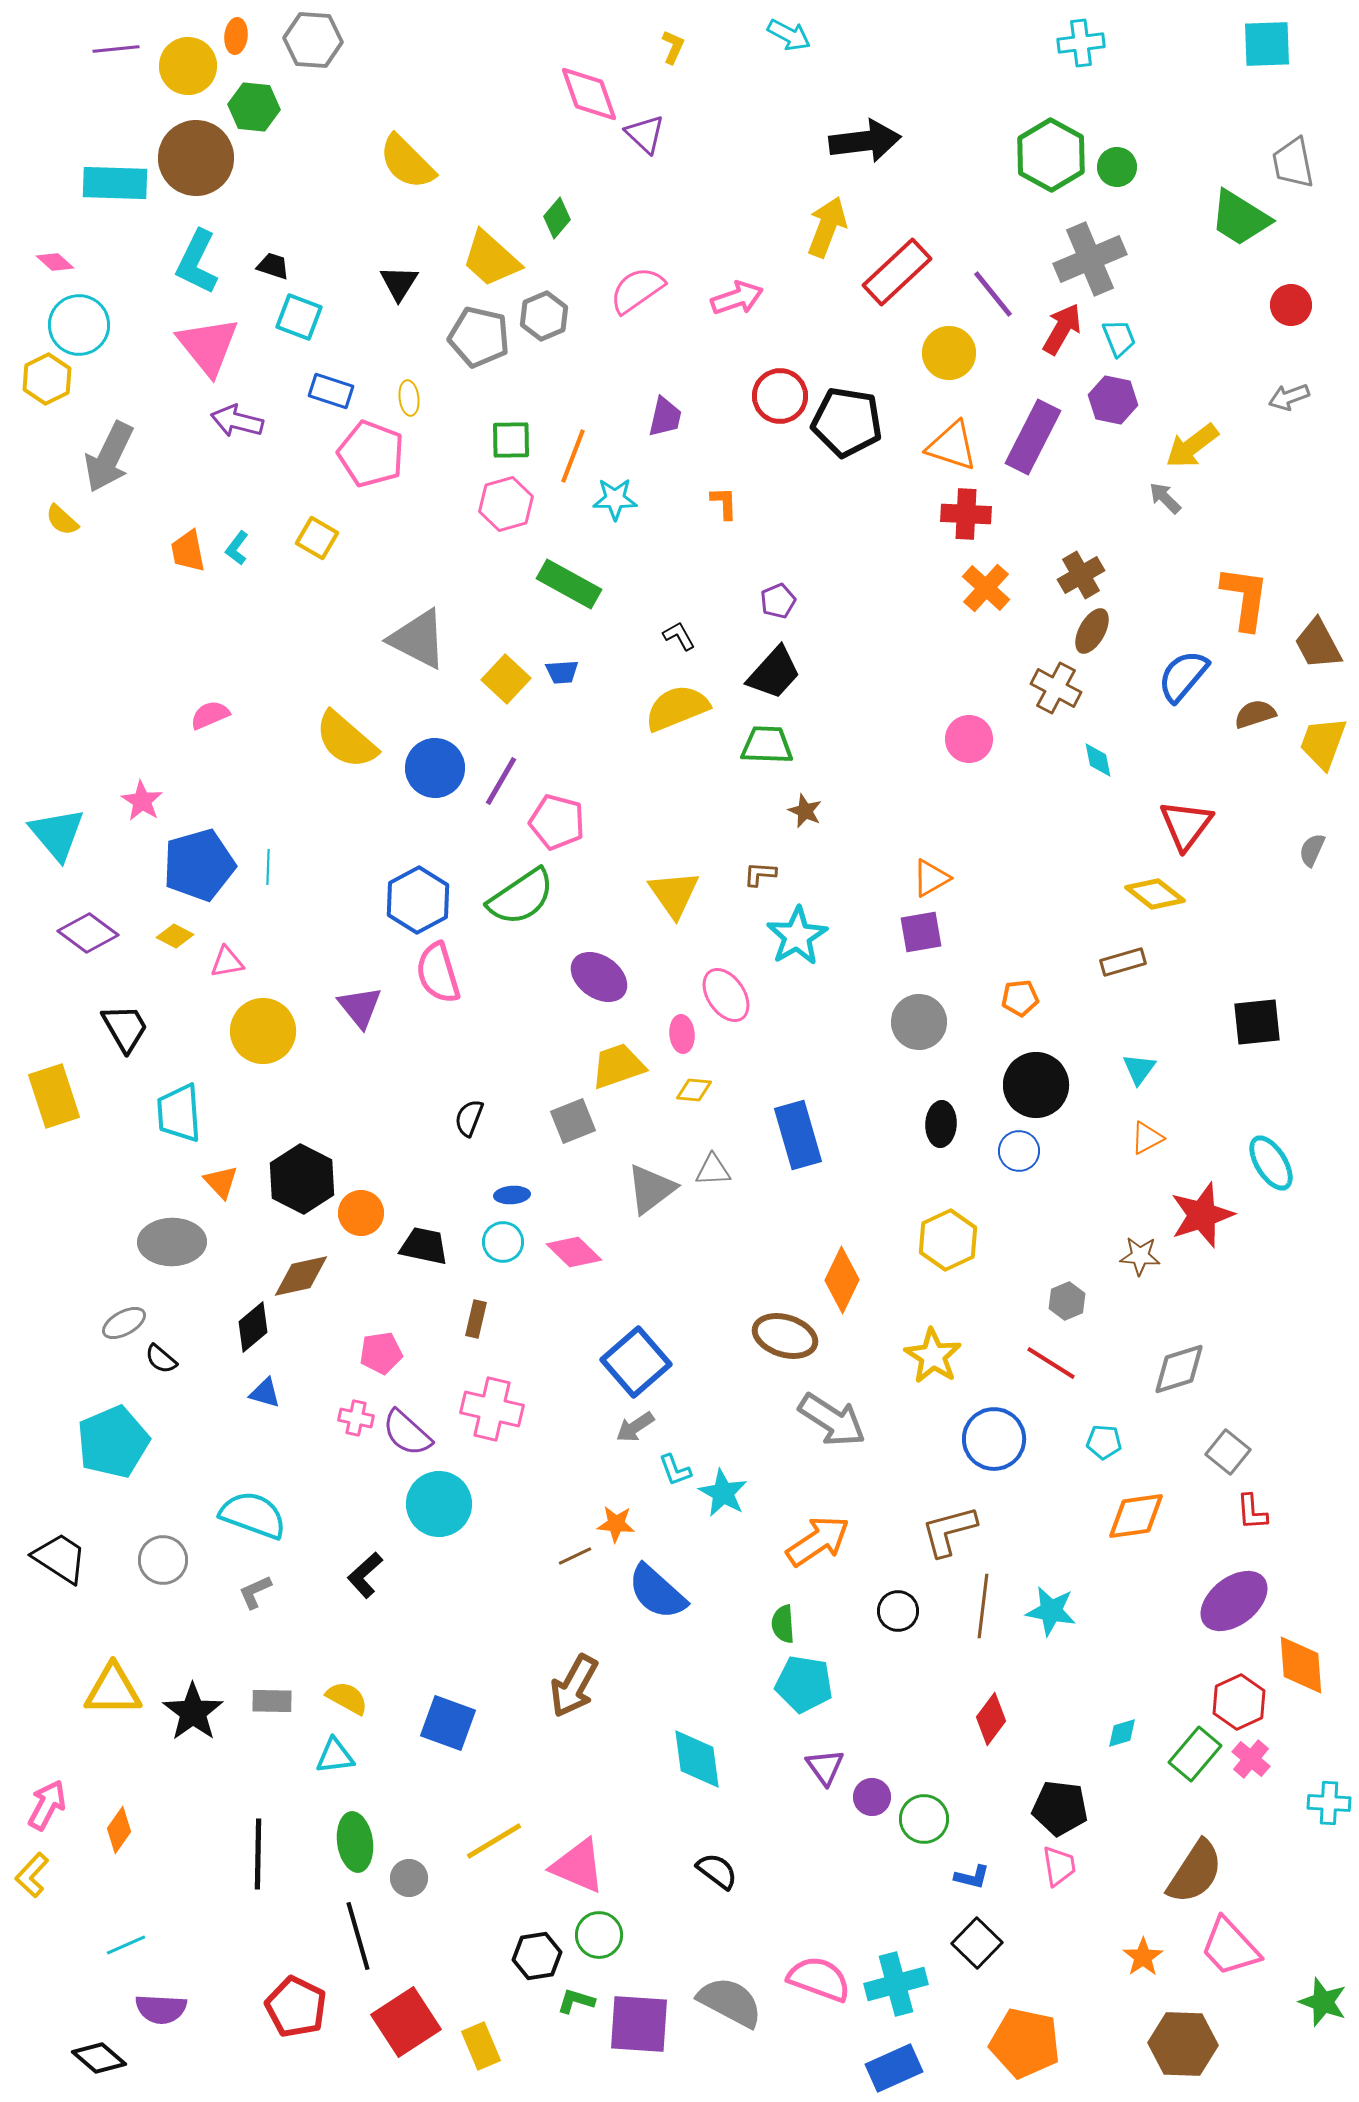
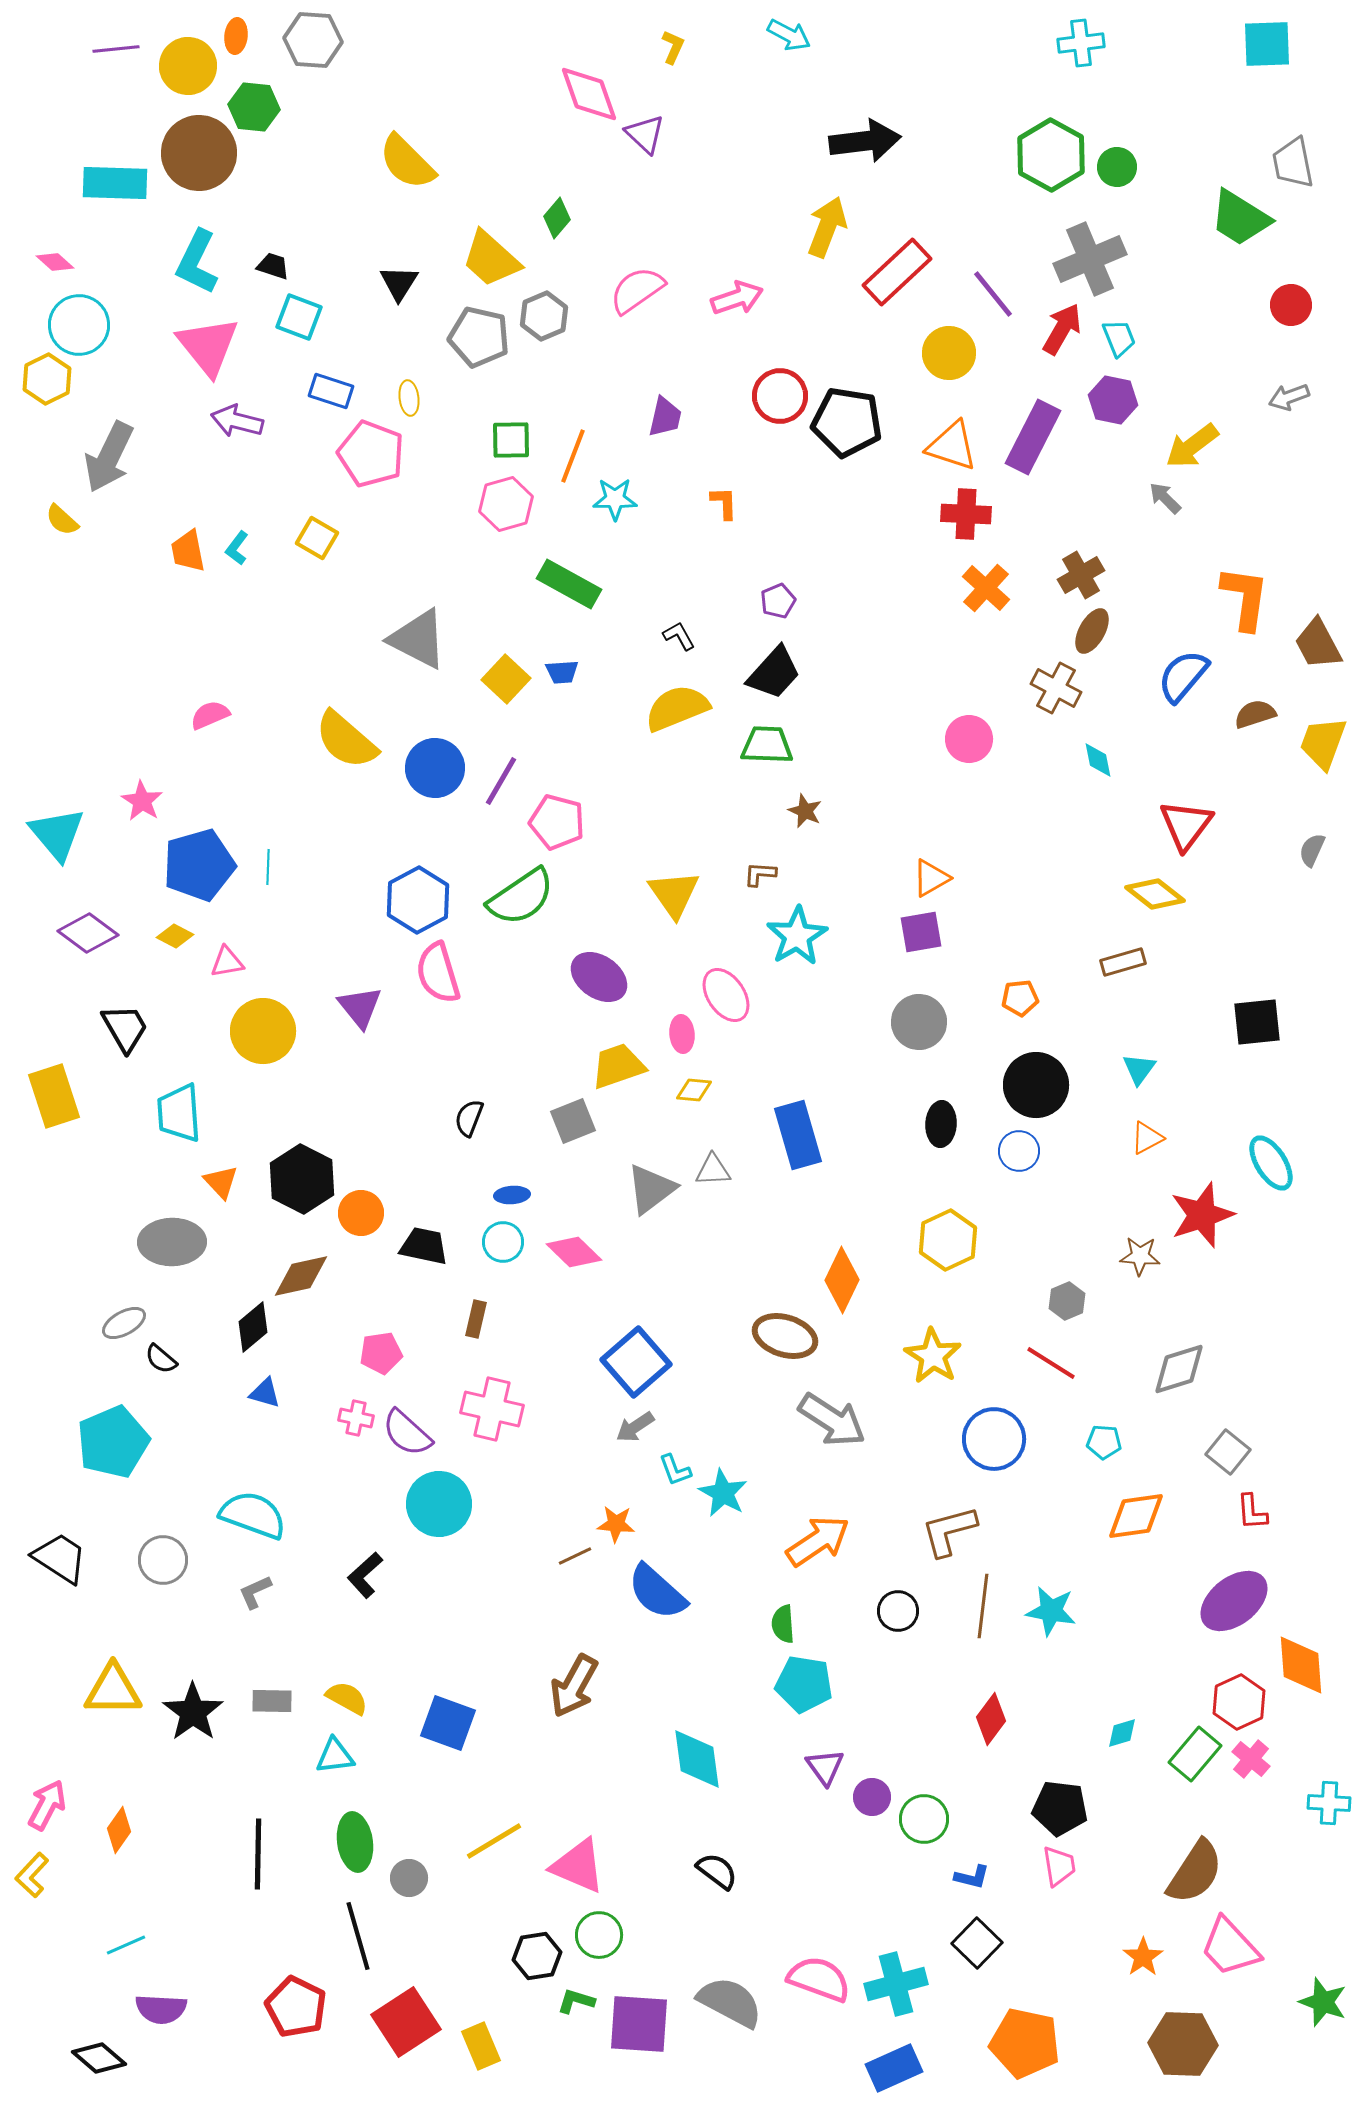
brown circle at (196, 158): moved 3 px right, 5 px up
